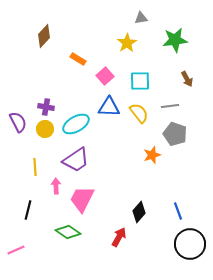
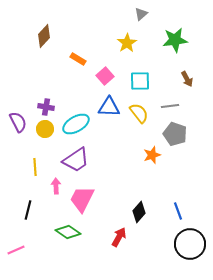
gray triangle: moved 4 px up; rotated 32 degrees counterclockwise
